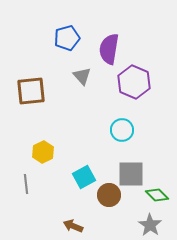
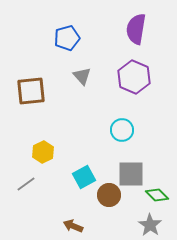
purple semicircle: moved 27 px right, 20 px up
purple hexagon: moved 5 px up
gray line: rotated 60 degrees clockwise
